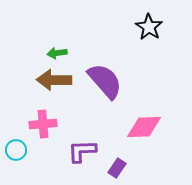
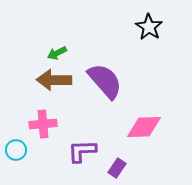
green arrow: rotated 18 degrees counterclockwise
